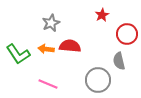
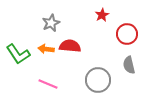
gray semicircle: moved 10 px right, 4 px down
